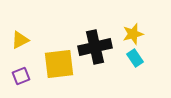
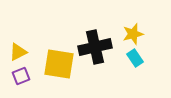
yellow triangle: moved 2 px left, 12 px down
yellow square: rotated 16 degrees clockwise
